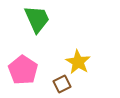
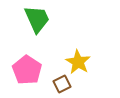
pink pentagon: moved 4 px right
